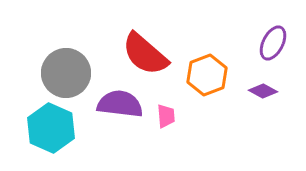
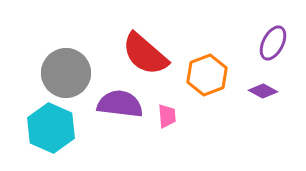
pink trapezoid: moved 1 px right
